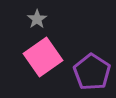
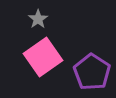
gray star: moved 1 px right
